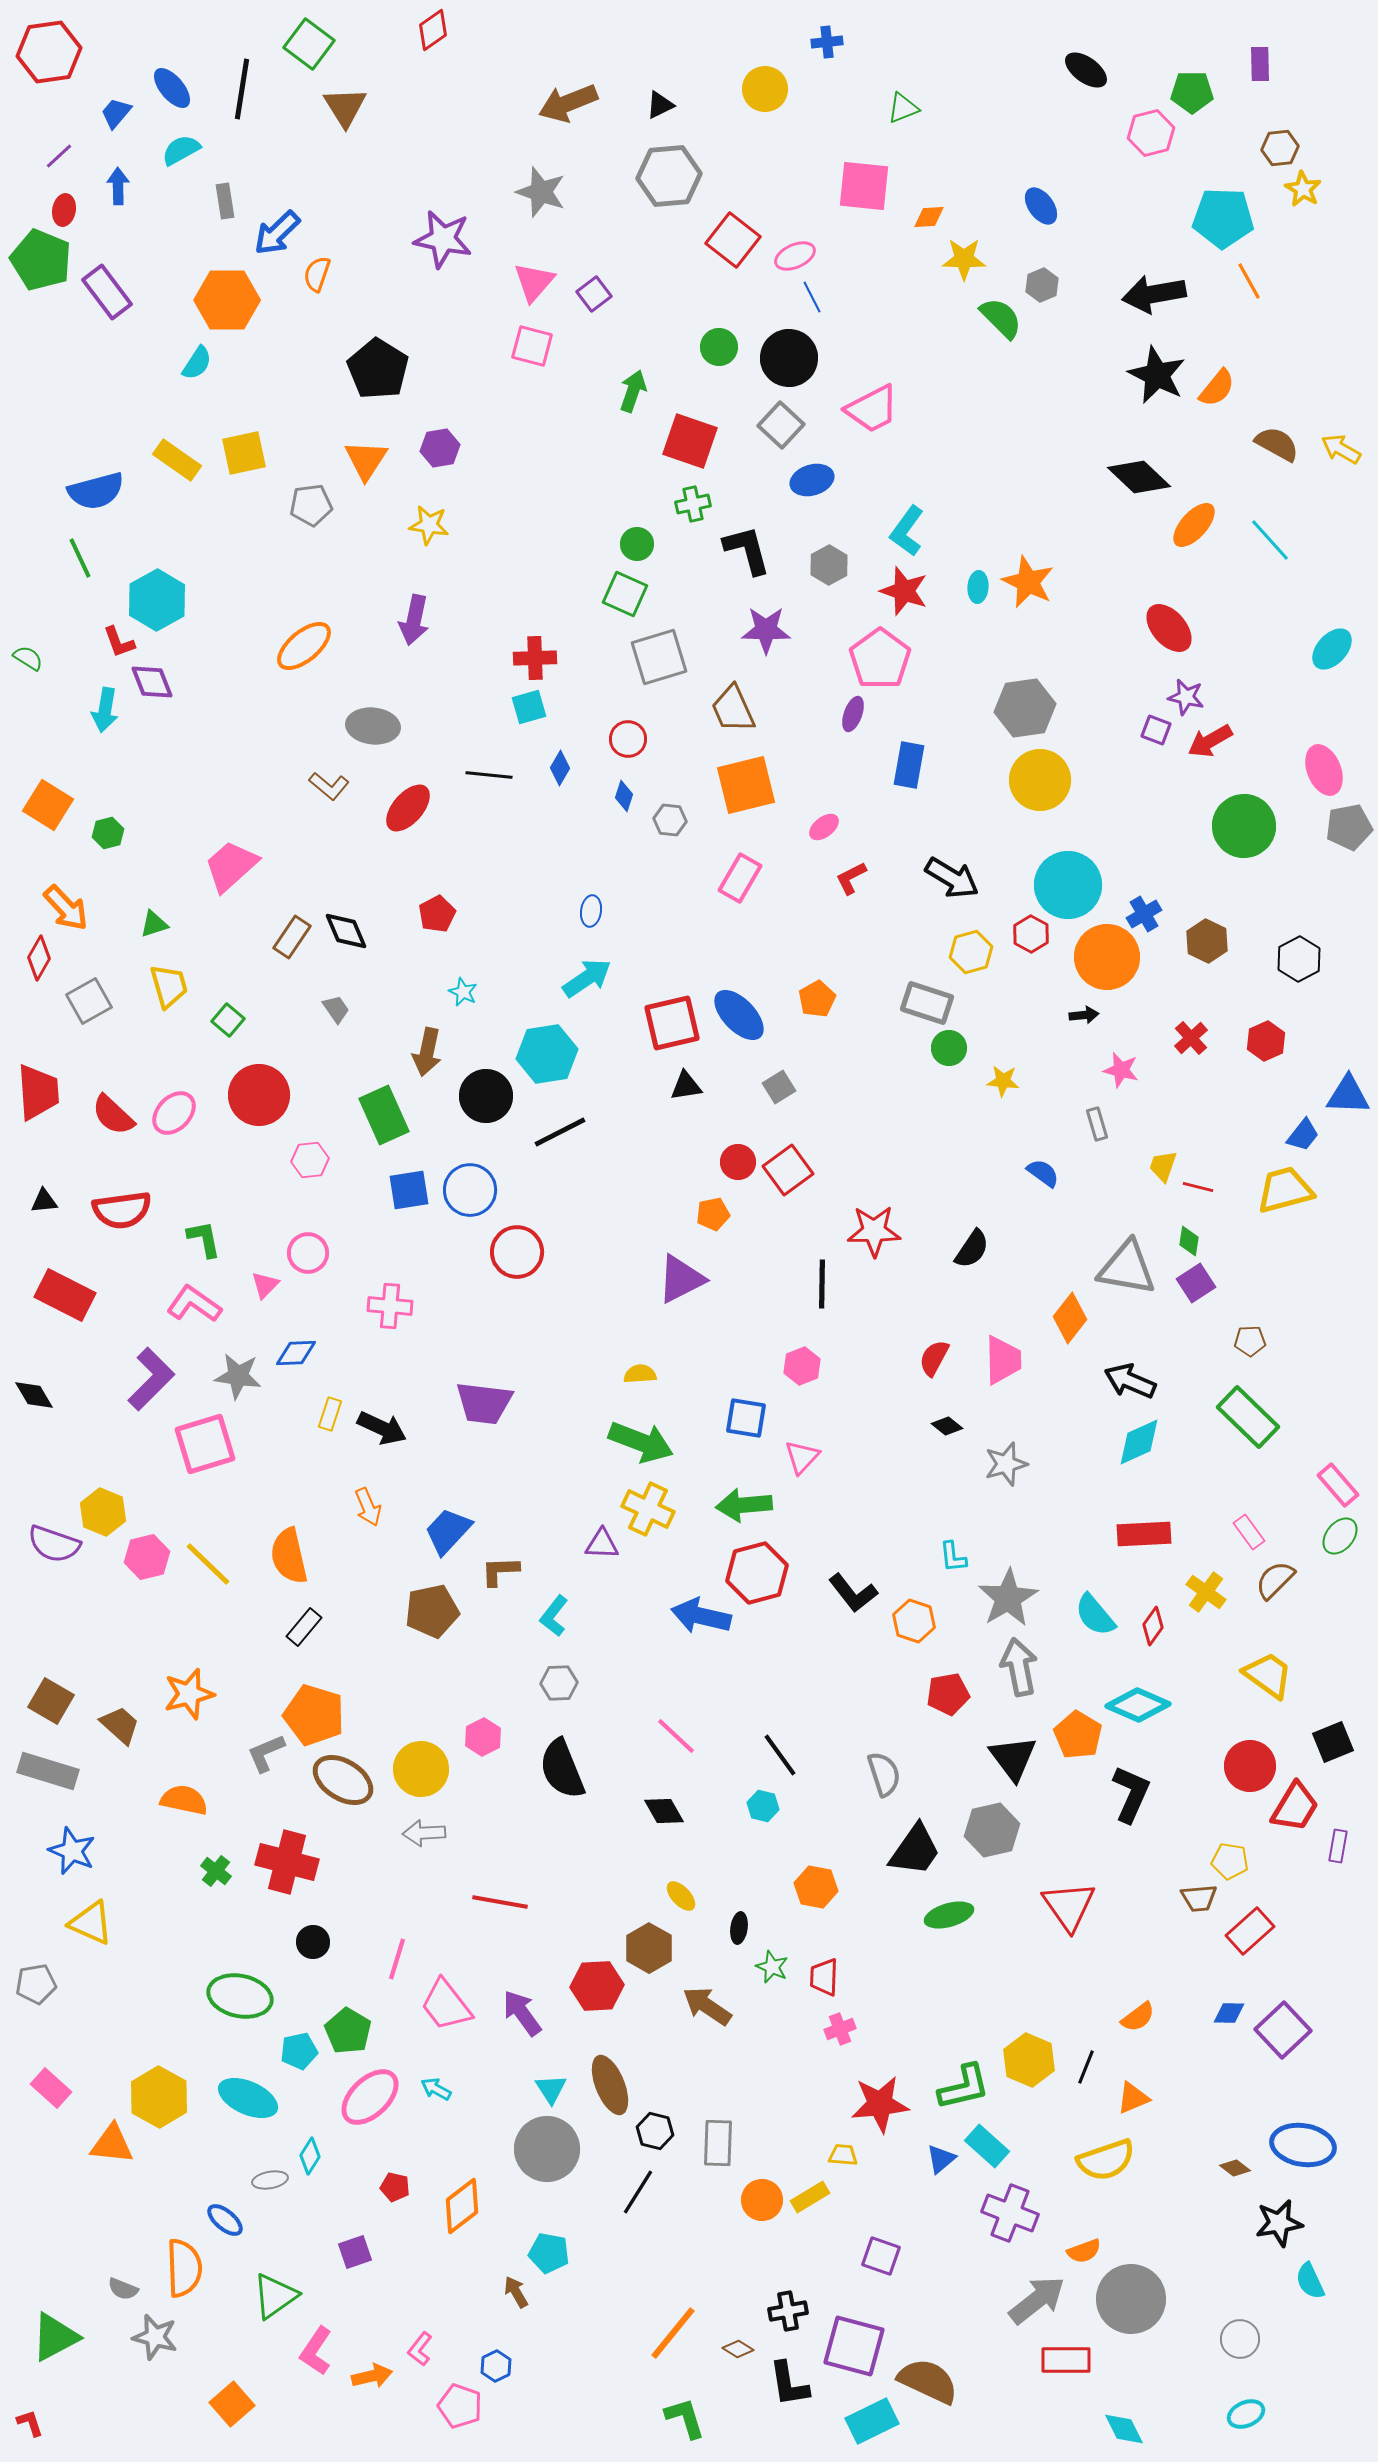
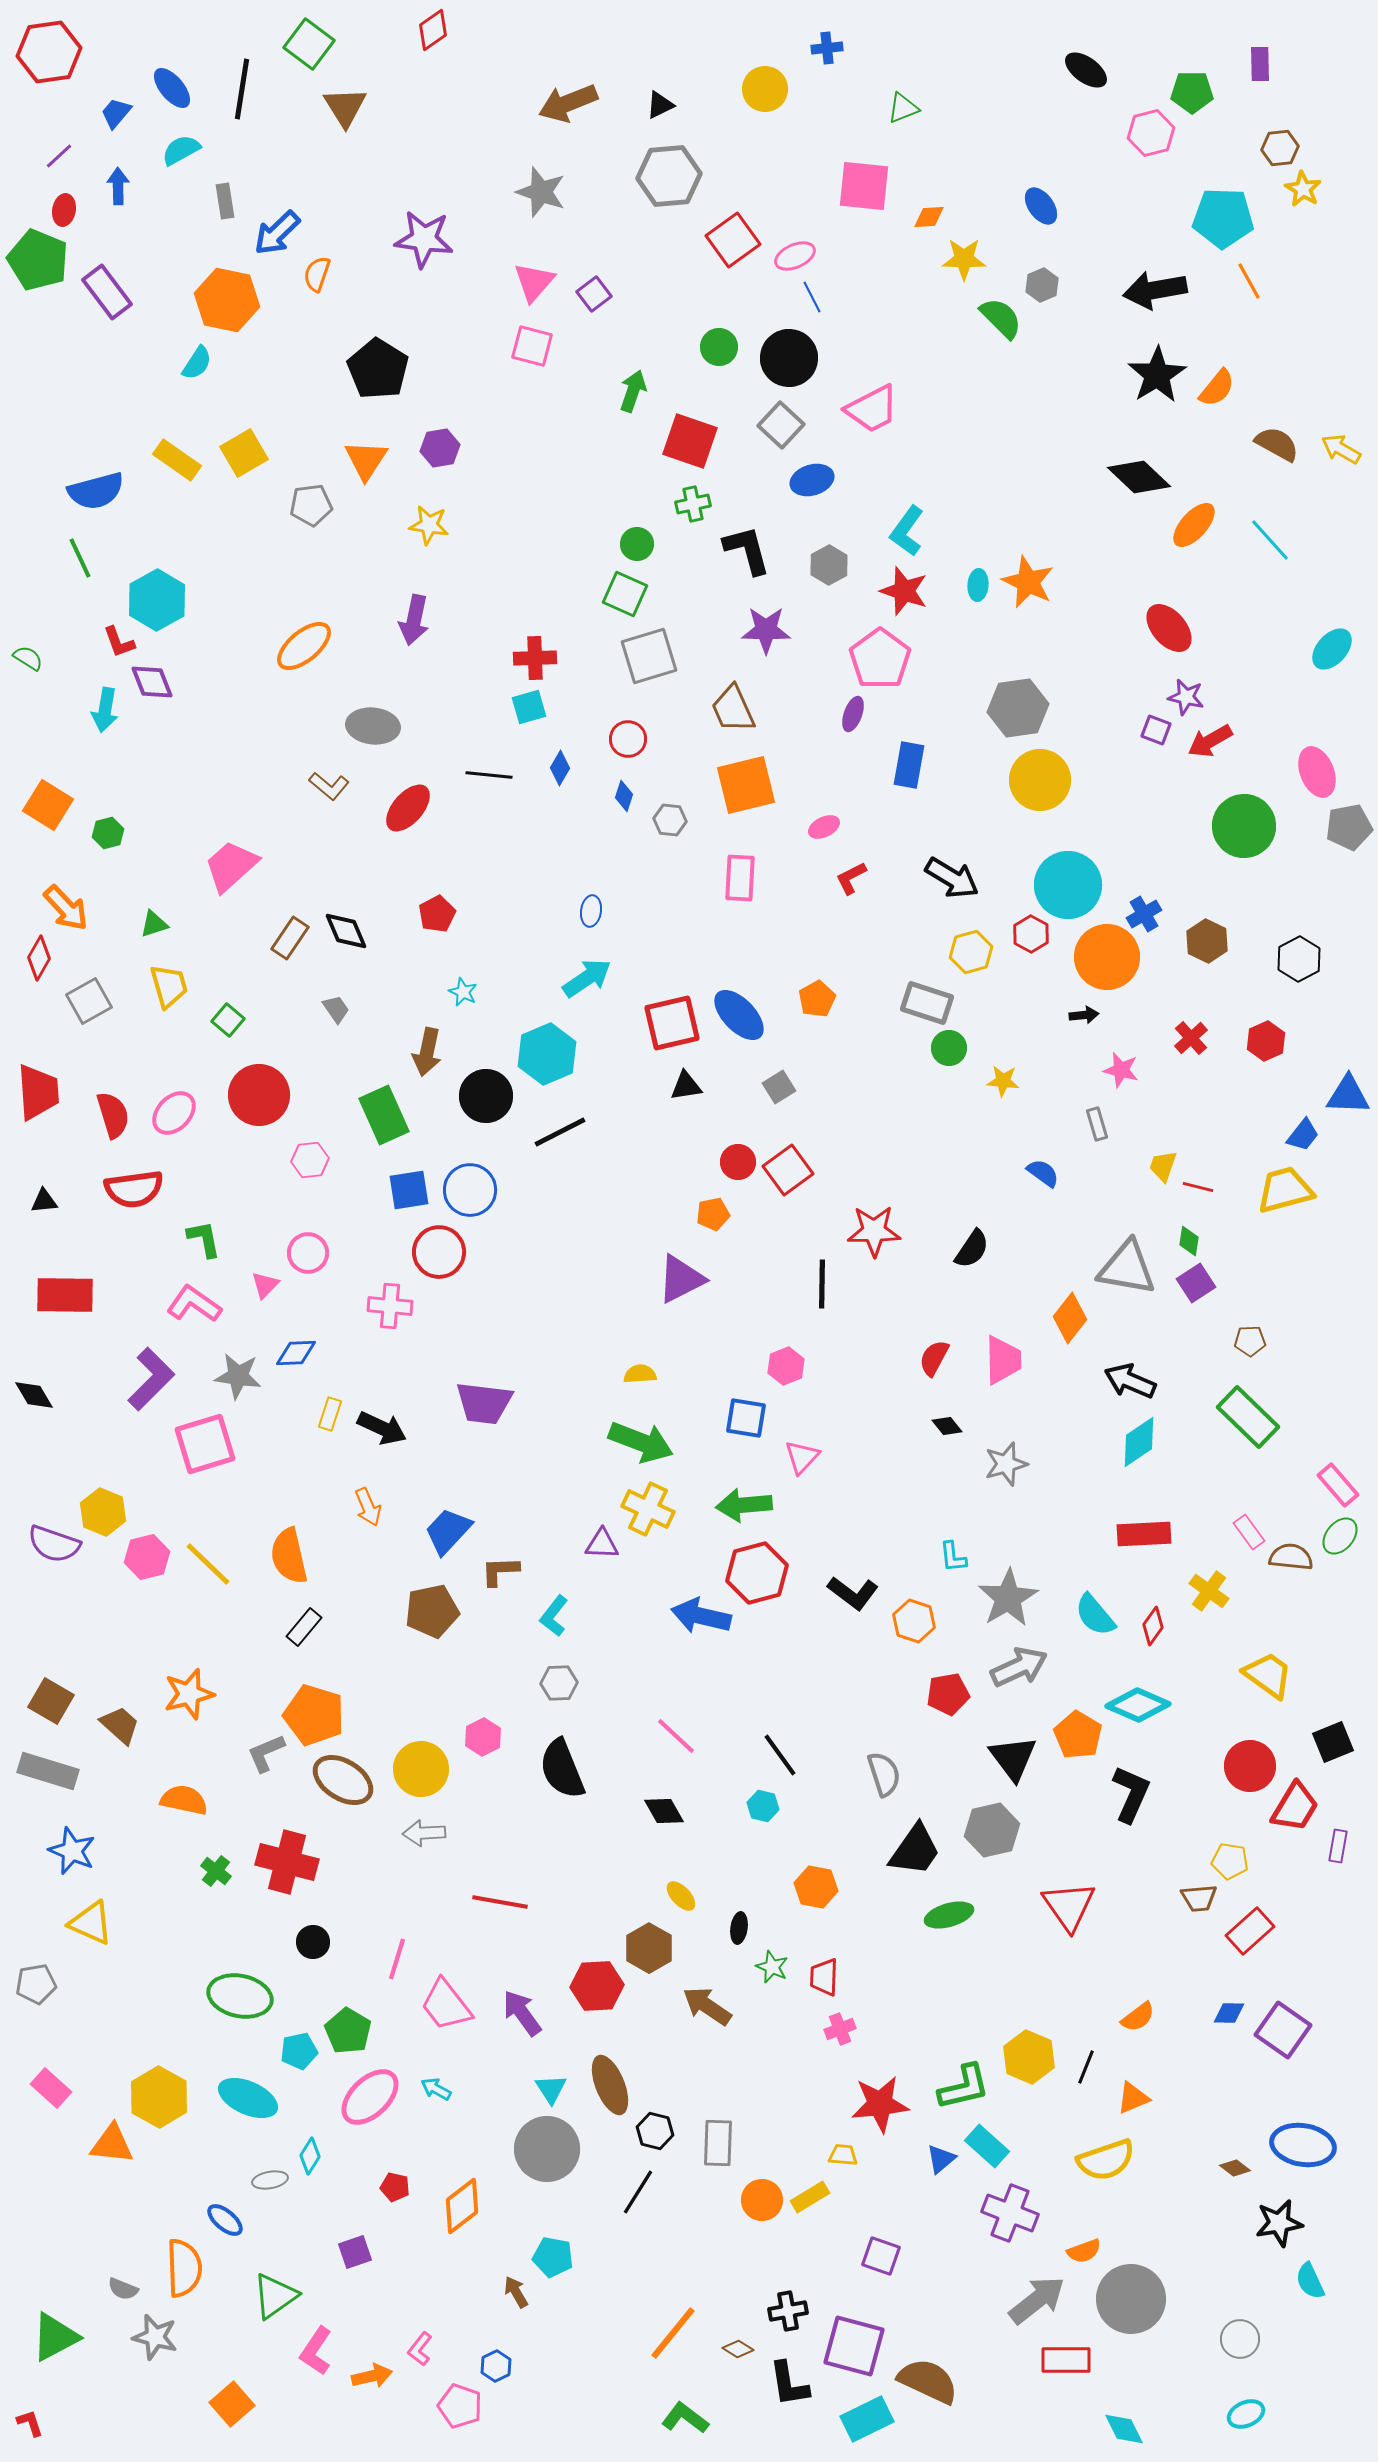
blue cross at (827, 42): moved 6 px down
purple star at (443, 239): moved 19 px left; rotated 4 degrees counterclockwise
red square at (733, 240): rotated 16 degrees clockwise
green pentagon at (41, 260): moved 3 px left
black arrow at (1154, 294): moved 1 px right, 4 px up
orange hexagon at (227, 300): rotated 12 degrees clockwise
black star at (1157, 375): rotated 14 degrees clockwise
yellow square at (244, 453): rotated 18 degrees counterclockwise
cyan ellipse at (978, 587): moved 2 px up
gray square at (659, 657): moved 10 px left, 1 px up
gray hexagon at (1025, 708): moved 7 px left
pink ellipse at (1324, 770): moved 7 px left, 2 px down
pink ellipse at (824, 827): rotated 12 degrees clockwise
pink rectangle at (740, 878): rotated 27 degrees counterclockwise
brown rectangle at (292, 937): moved 2 px left, 1 px down
cyan hexagon at (547, 1054): rotated 14 degrees counterclockwise
red semicircle at (113, 1115): rotated 150 degrees counterclockwise
red semicircle at (122, 1210): moved 12 px right, 21 px up
red circle at (517, 1252): moved 78 px left
red rectangle at (65, 1295): rotated 26 degrees counterclockwise
pink hexagon at (802, 1366): moved 16 px left
black diamond at (947, 1426): rotated 12 degrees clockwise
cyan diamond at (1139, 1442): rotated 10 degrees counterclockwise
brown semicircle at (1275, 1580): moved 16 px right, 23 px up; rotated 51 degrees clockwise
yellow cross at (1206, 1592): moved 3 px right, 1 px up
black L-shape at (853, 1593): rotated 15 degrees counterclockwise
gray arrow at (1019, 1667): rotated 76 degrees clockwise
purple square at (1283, 2030): rotated 12 degrees counterclockwise
yellow hexagon at (1029, 2060): moved 3 px up
cyan pentagon at (549, 2253): moved 4 px right, 4 px down
green L-shape at (685, 2418): rotated 36 degrees counterclockwise
cyan rectangle at (872, 2421): moved 5 px left, 2 px up
